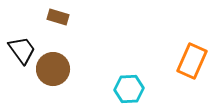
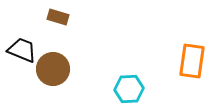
black trapezoid: rotated 32 degrees counterclockwise
orange rectangle: rotated 16 degrees counterclockwise
